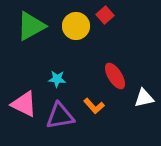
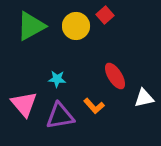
pink triangle: rotated 24 degrees clockwise
